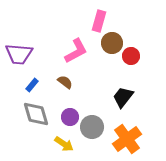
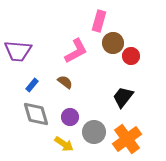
brown circle: moved 1 px right
purple trapezoid: moved 1 px left, 3 px up
gray circle: moved 2 px right, 5 px down
